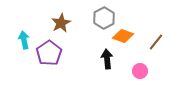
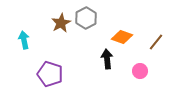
gray hexagon: moved 18 px left
orange diamond: moved 1 px left, 1 px down
purple pentagon: moved 1 px right, 21 px down; rotated 20 degrees counterclockwise
